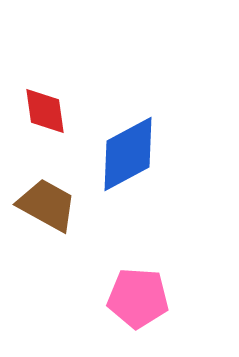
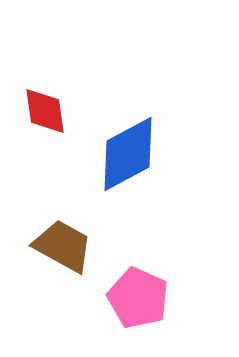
brown trapezoid: moved 16 px right, 41 px down
pink pentagon: rotated 20 degrees clockwise
